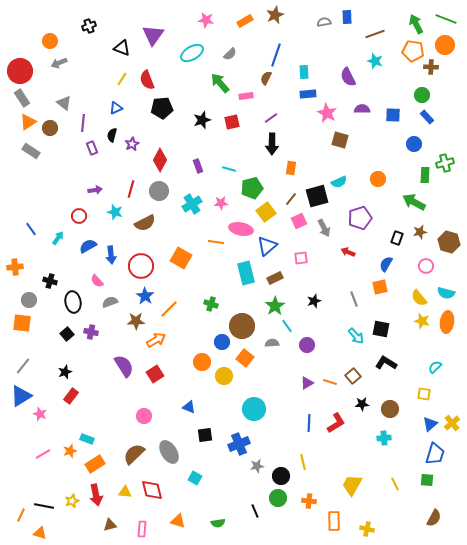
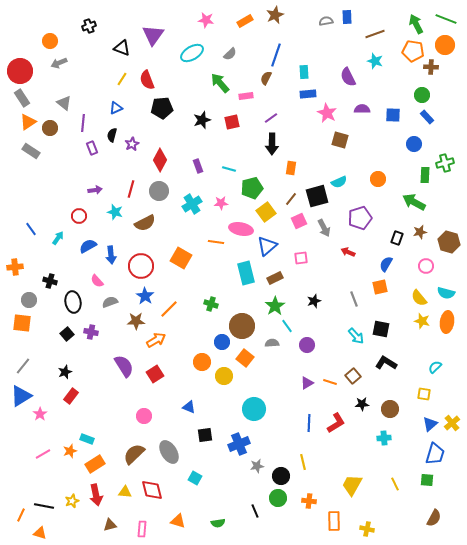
gray semicircle at (324, 22): moved 2 px right, 1 px up
pink star at (40, 414): rotated 16 degrees clockwise
